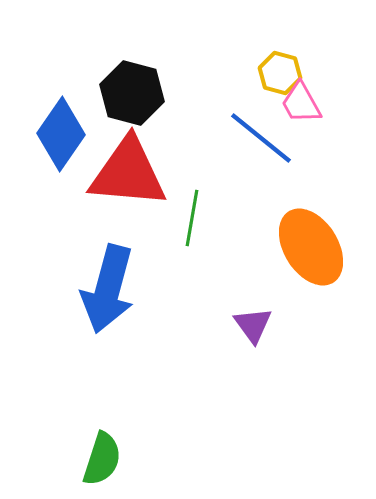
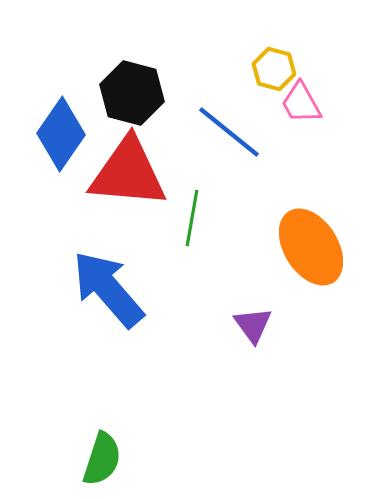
yellow hexagon: moved 6 px left, 4 px up
blue line: moved 32 px left, 6 px up
blue arrow: rotated 124 degrees clockwise
